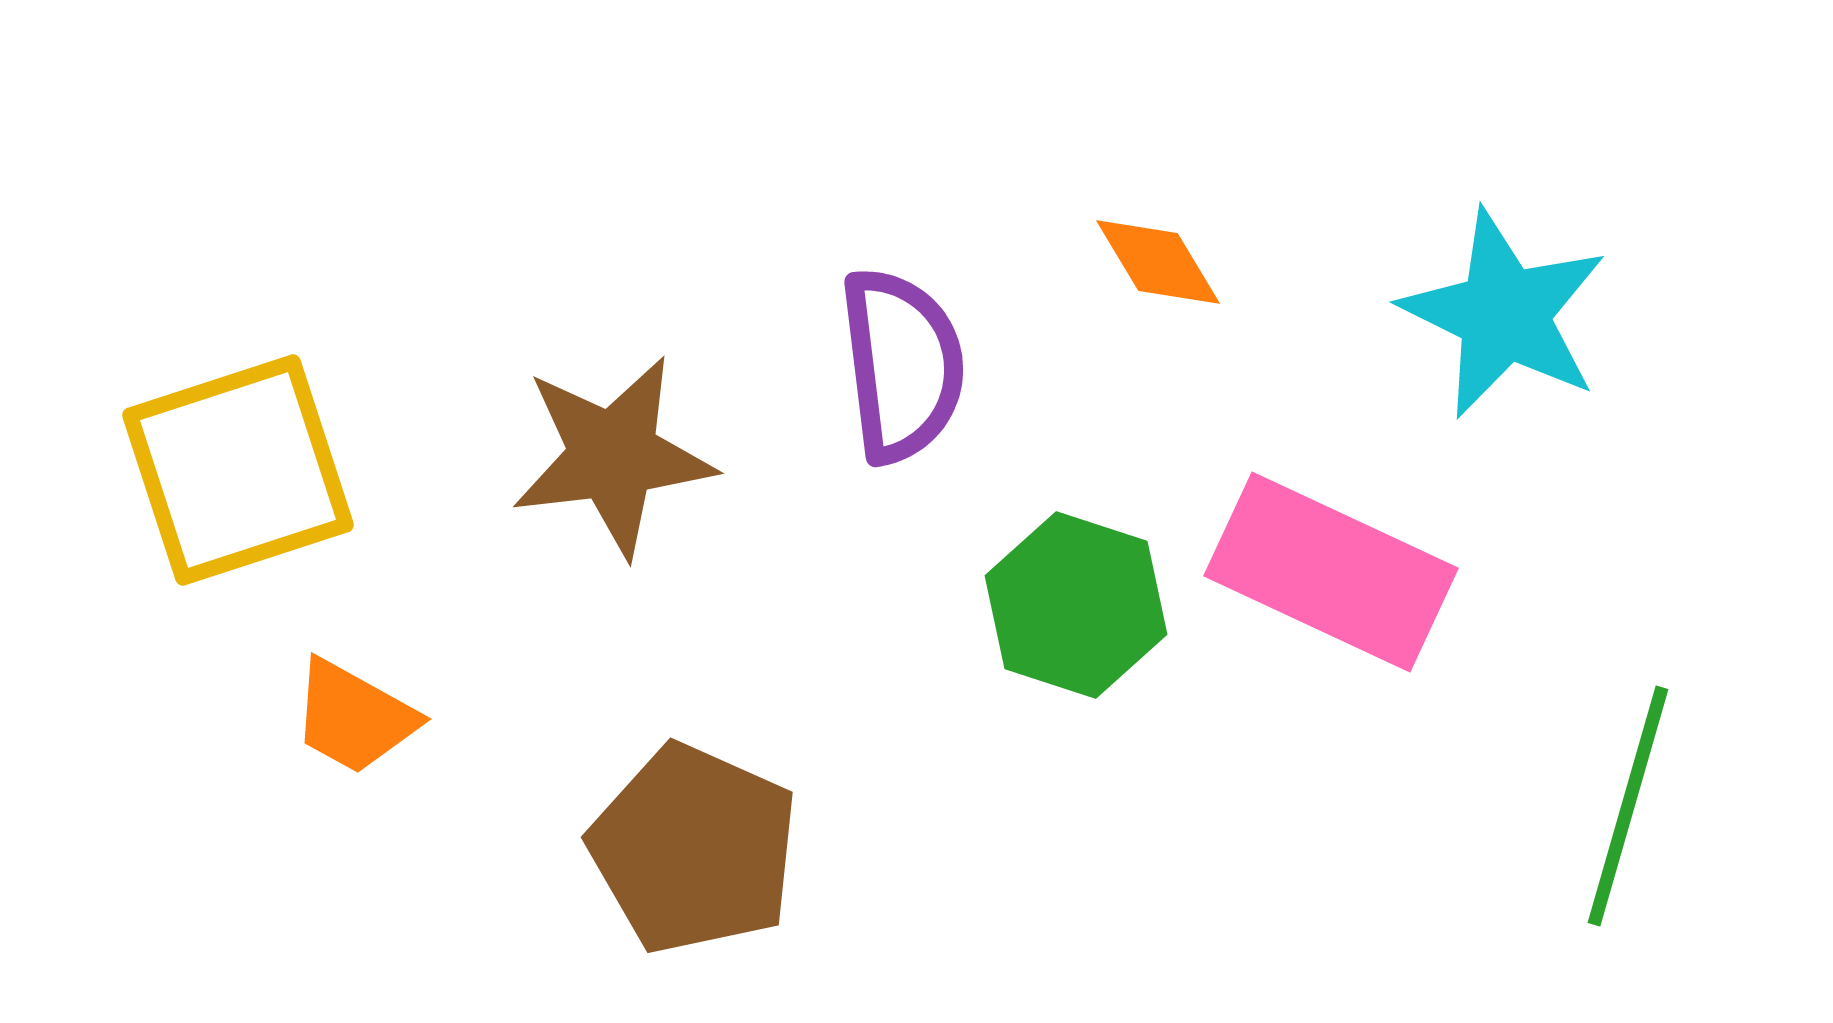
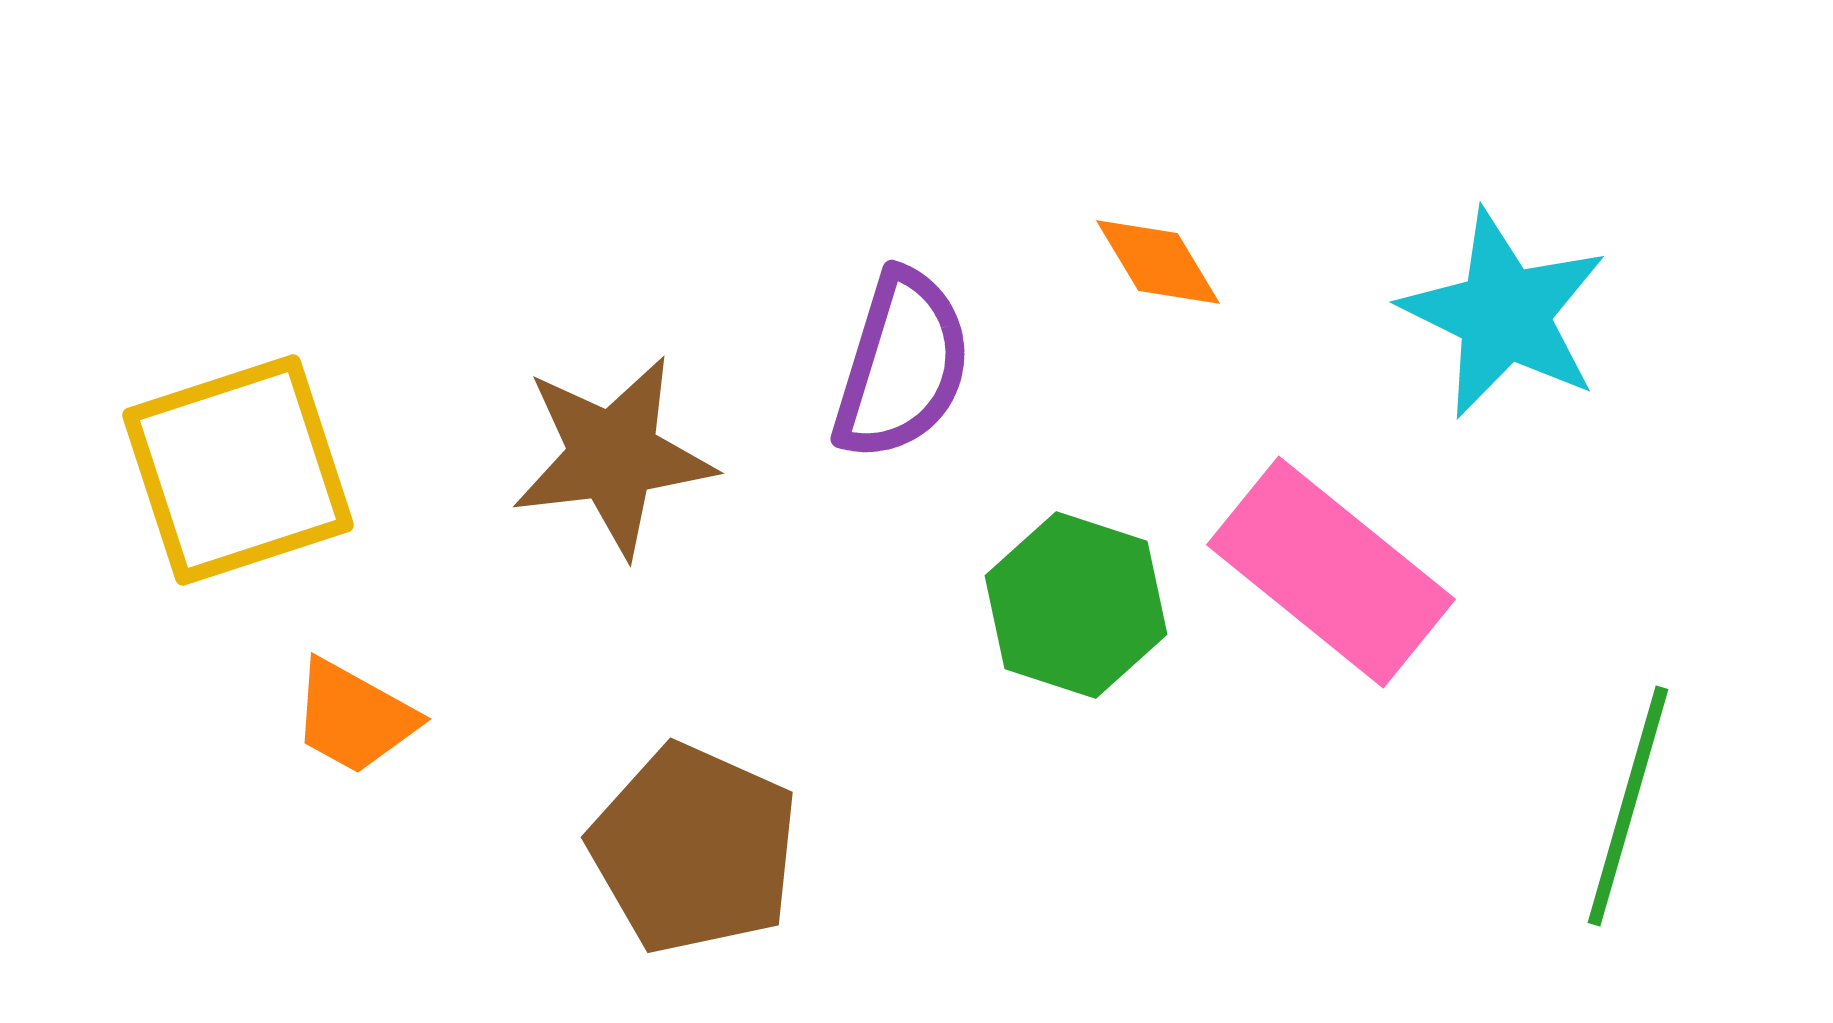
purple semicircle: rotated 24 degrees clockwise
pink rectangle: rotated 14 degrees clockwise
